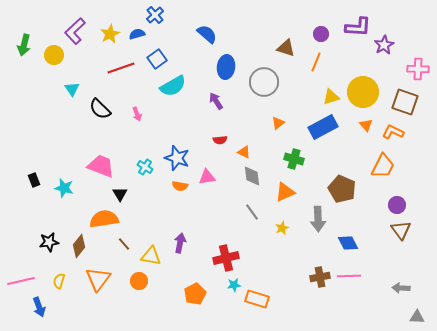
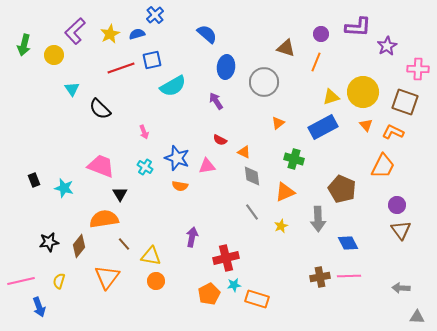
purple star at (384, 45): moved 3 px right, 1 px down
blue square at (157, 59): moved 5 px left, 1 px down; rotated 24 degrees clockwise
pink arrow at (137, 114): moved 7 px right, 18 px down
red semicircle at (220, 140): rotated 32 degrees clockwise
pink triangle at (207, 177): moved 11 px up
yellow star at (282, 228): moved 1 px left, 2 px up
purple arrow at (180, 243): moved 12 px right, 6 px up
orange triangle at (98, 279): moved 9 px right, 2 px up
orange circle at (139, 281): moved 17 px right
orange pentagon at (195, 294): moved 14 px right
